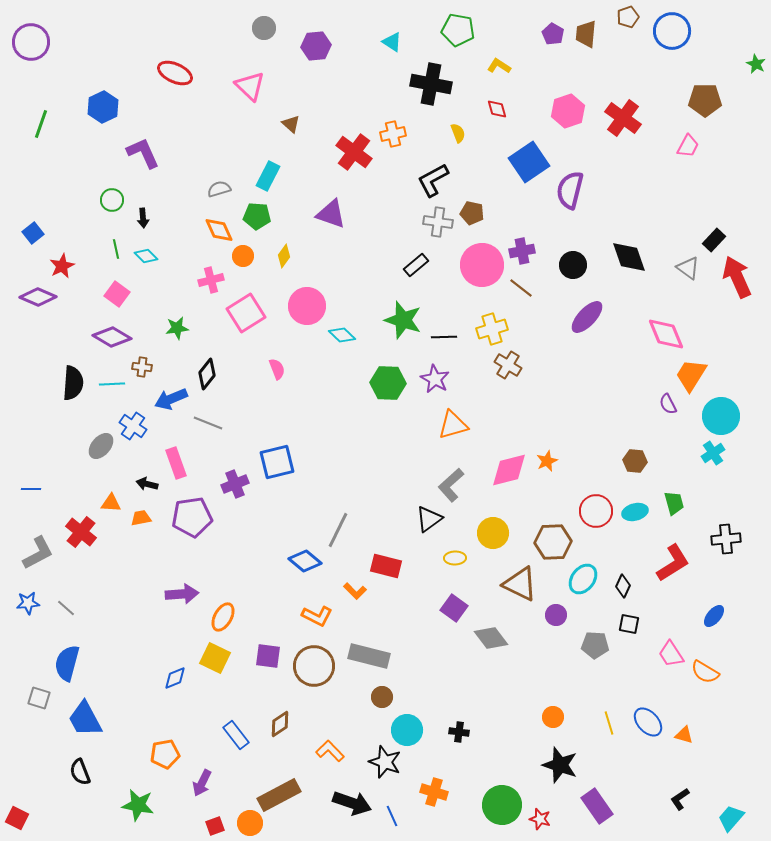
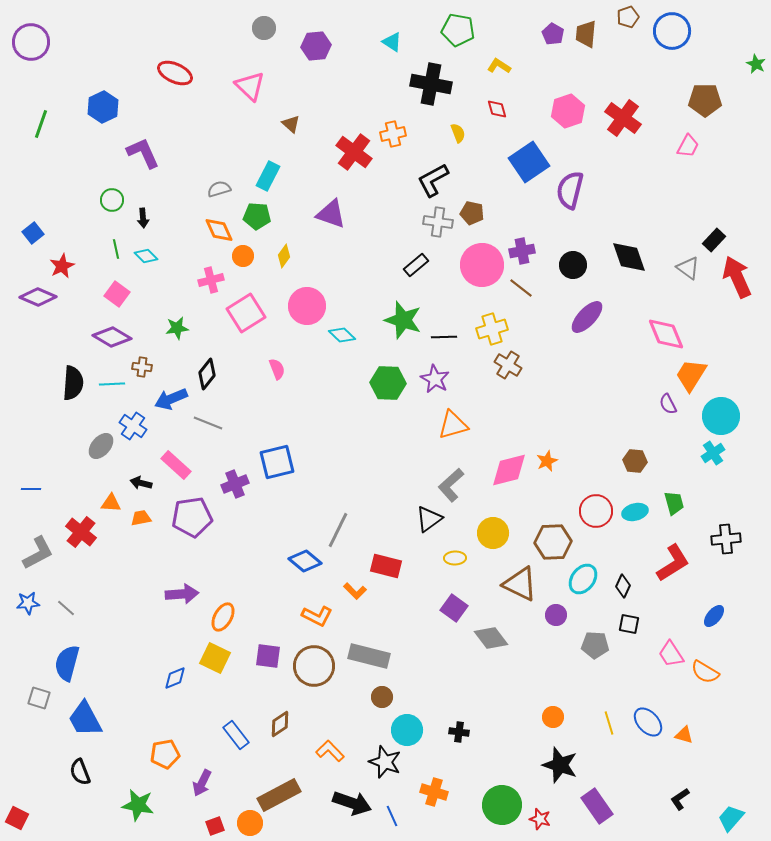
pink rectangle at (176, 463): moved 2 px down; rotated 28 degrees counterclockwise
black arrow at (147, 484): moved 6 px left, 1 px up
